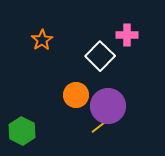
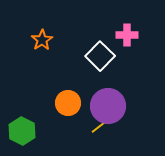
orange circle: moved 8 px left, 8 px down
